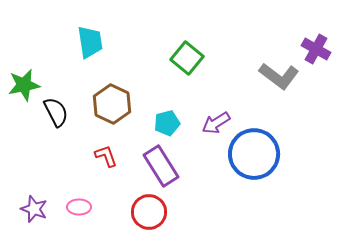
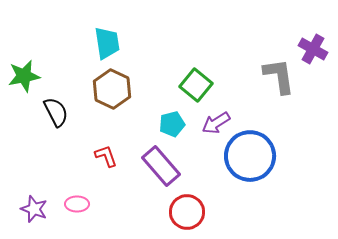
cyan trapezoid: moved 17 px right, 1 px down
purple cross: moved 3 px left
green square: moved 9 px right, 27 px down
gray L-shape: rotated 135 degrees counterclockwise
green star: moved 9 px up
brown hexagon: moved 15 px up
cyan pentagon: moved 5 px right, 1 px down
blue circle: moved 4 px left, 2 px down
purple rectangle: rotated 9 degrees counterclockwise
pink ellipse: moved 2 px left, 3 px up
red circle: moved 38 px right
